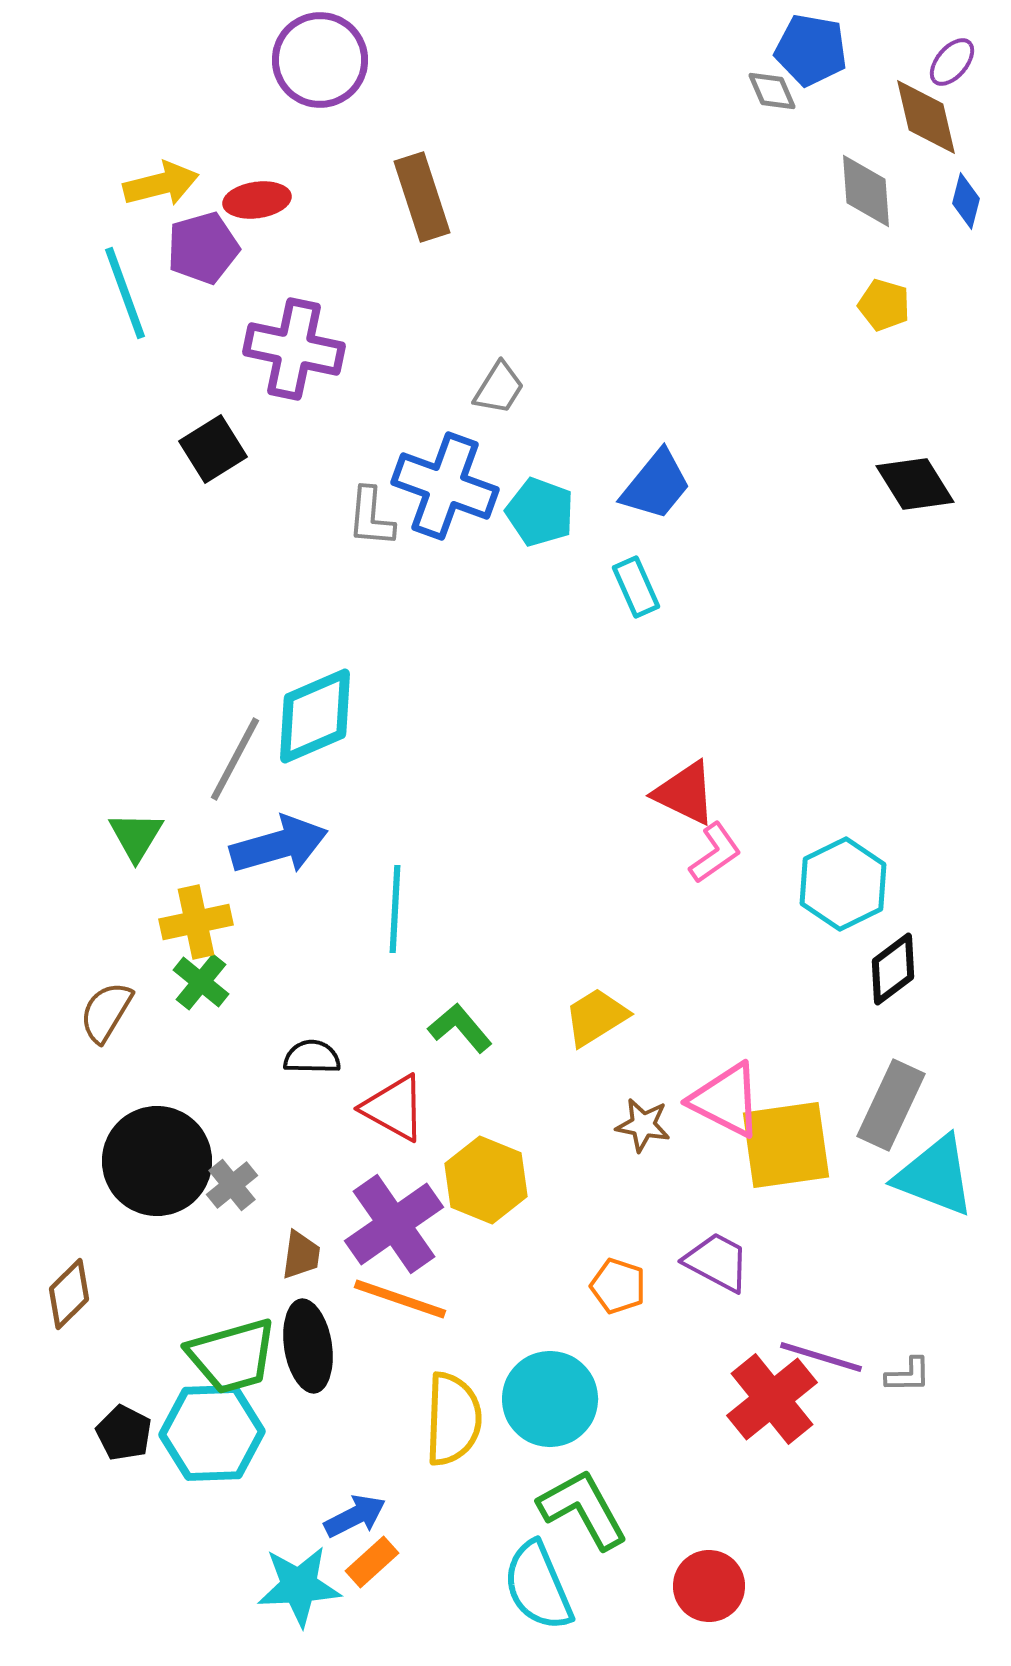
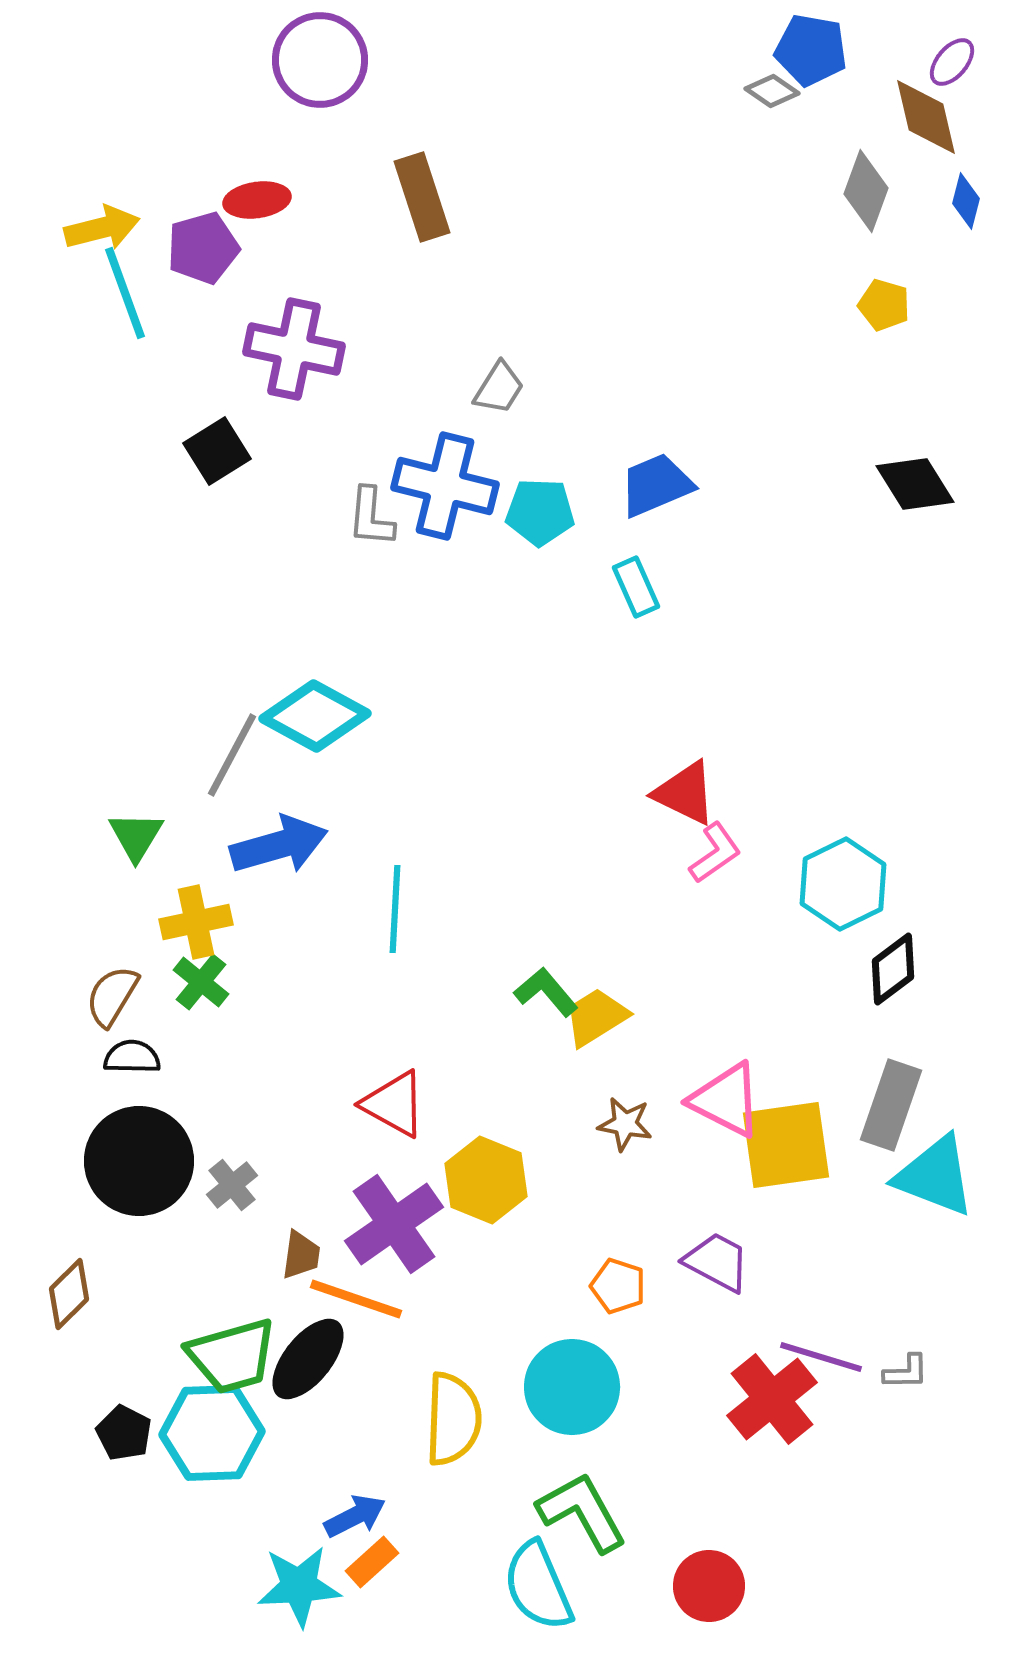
gray diamond at (772, 91): rotated 32 degrees counterclockwise
yellow arrow at (161, 184): moved 59 px left, 44 px down
gray diamond at (866, 191): rotated 24 degrees clockwise
black square at (213, 449): moved 4 px right, 2 px down
blue trapezoid at (656, 485): rotated 152 degrees counterclockwise
blue cross at (445, 486): rotated 6 degrees counterclockwise
cyan pentagon at (540, 512): rotated 18 degrees counterclockwise
cyan diamond at (315, 716): rotated 52 degrees clockwise
gray line at (235, 759): moved 3 px left, 4 px up
brown semicircle at (106, 1012): moved 6 px right, 16 px up
green L-shape at (460, 1028): moved 86 px right, 36 px up
black semicircle at (312, 1057): moved 180 px left
gray rectangle at (891, 1105): rotated 6 degrees counterclockwise
red triangle at (394, 1108): moved 4 px up
brown star at (643, 1125): moved 18 px left, 1 px up
black circle at (157, 1161): moved 18 px left
orange line at (400, 1299): moved 44 px left
black ellipse at (308, 1346): moved 13 px down; rotated 48 degrees clockwise
gray L-shape at (908, 1375): moved 2 px left, 3 px up
cyan circle at (550, 1399): moved 22 px right, 12 px up
green L-shape at (583, 1509): moved 1 px left, 3 px down
